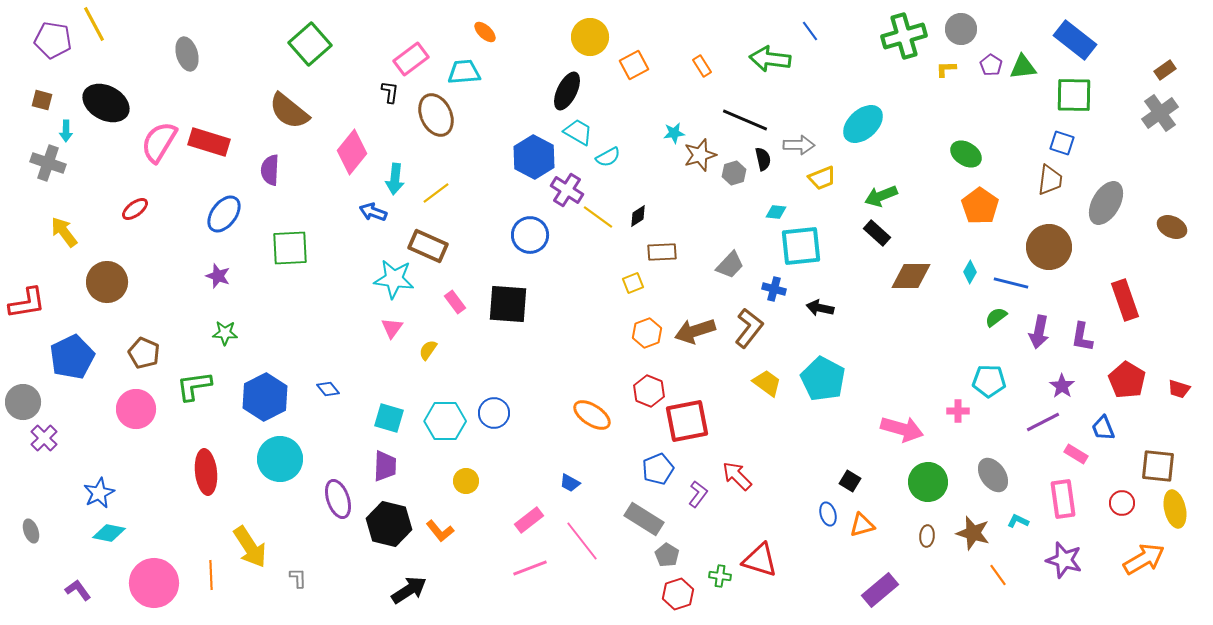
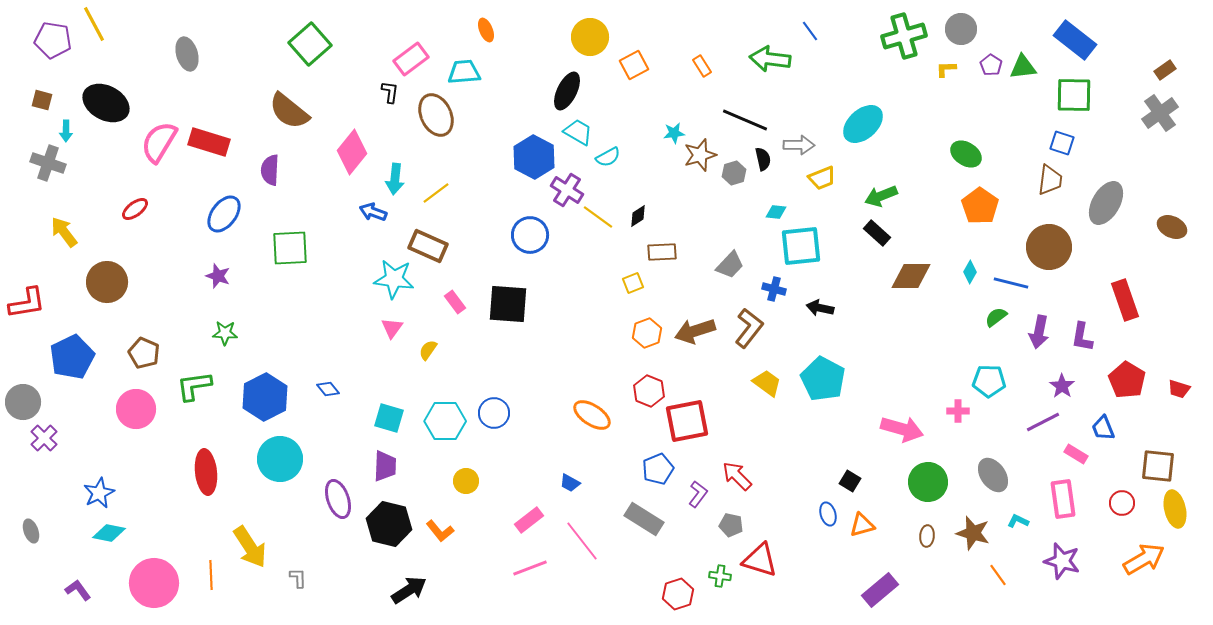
orange ellipse at (485, 32): moved 1 px right, 2 px up; rotated 25 degrees clockwise
gray pentagon at (667, 555): moved 64 px right, 30 px up; rotated 20 degrees counterclockwise
purple star at (1064, 560): moved 2 px left, 1 px down
